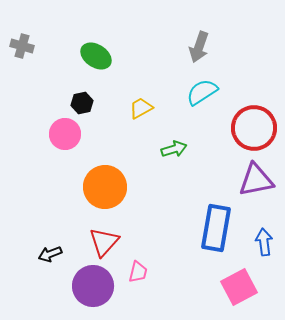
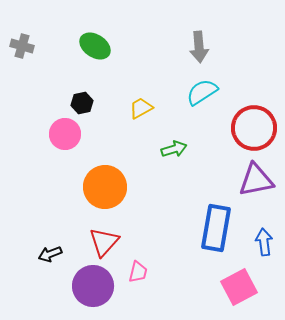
gray arrow: rotated 24 degrees counterclockwise
green ellipse: moved 1 px left, 10 px up
